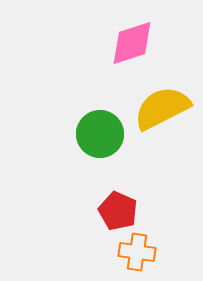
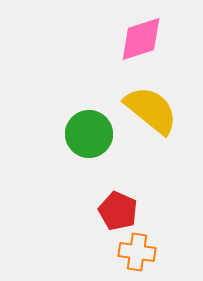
pink diamond: moved 9 px right, 4 px up
yellow semicircle: moved 11 px left, 2 px down; rotated 66 degrees clockwise
green circle: moved 11 px left
